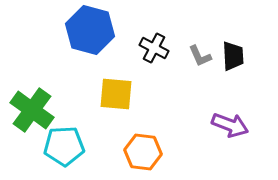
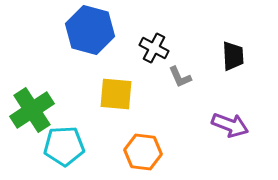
gray L-shape: moved 20 px left, 21 px down
green cross: rotated 21 degrees clockwise
